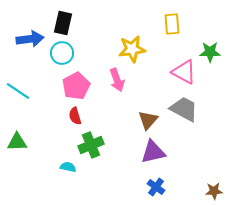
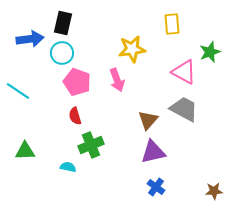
green star: rotated 20 degrees counterclockwise
pink pentagon: moved 1 px right, 4 px up; rotated 24 degrees counterclockwise
green triangle: moved 8 px right, 9 px down
